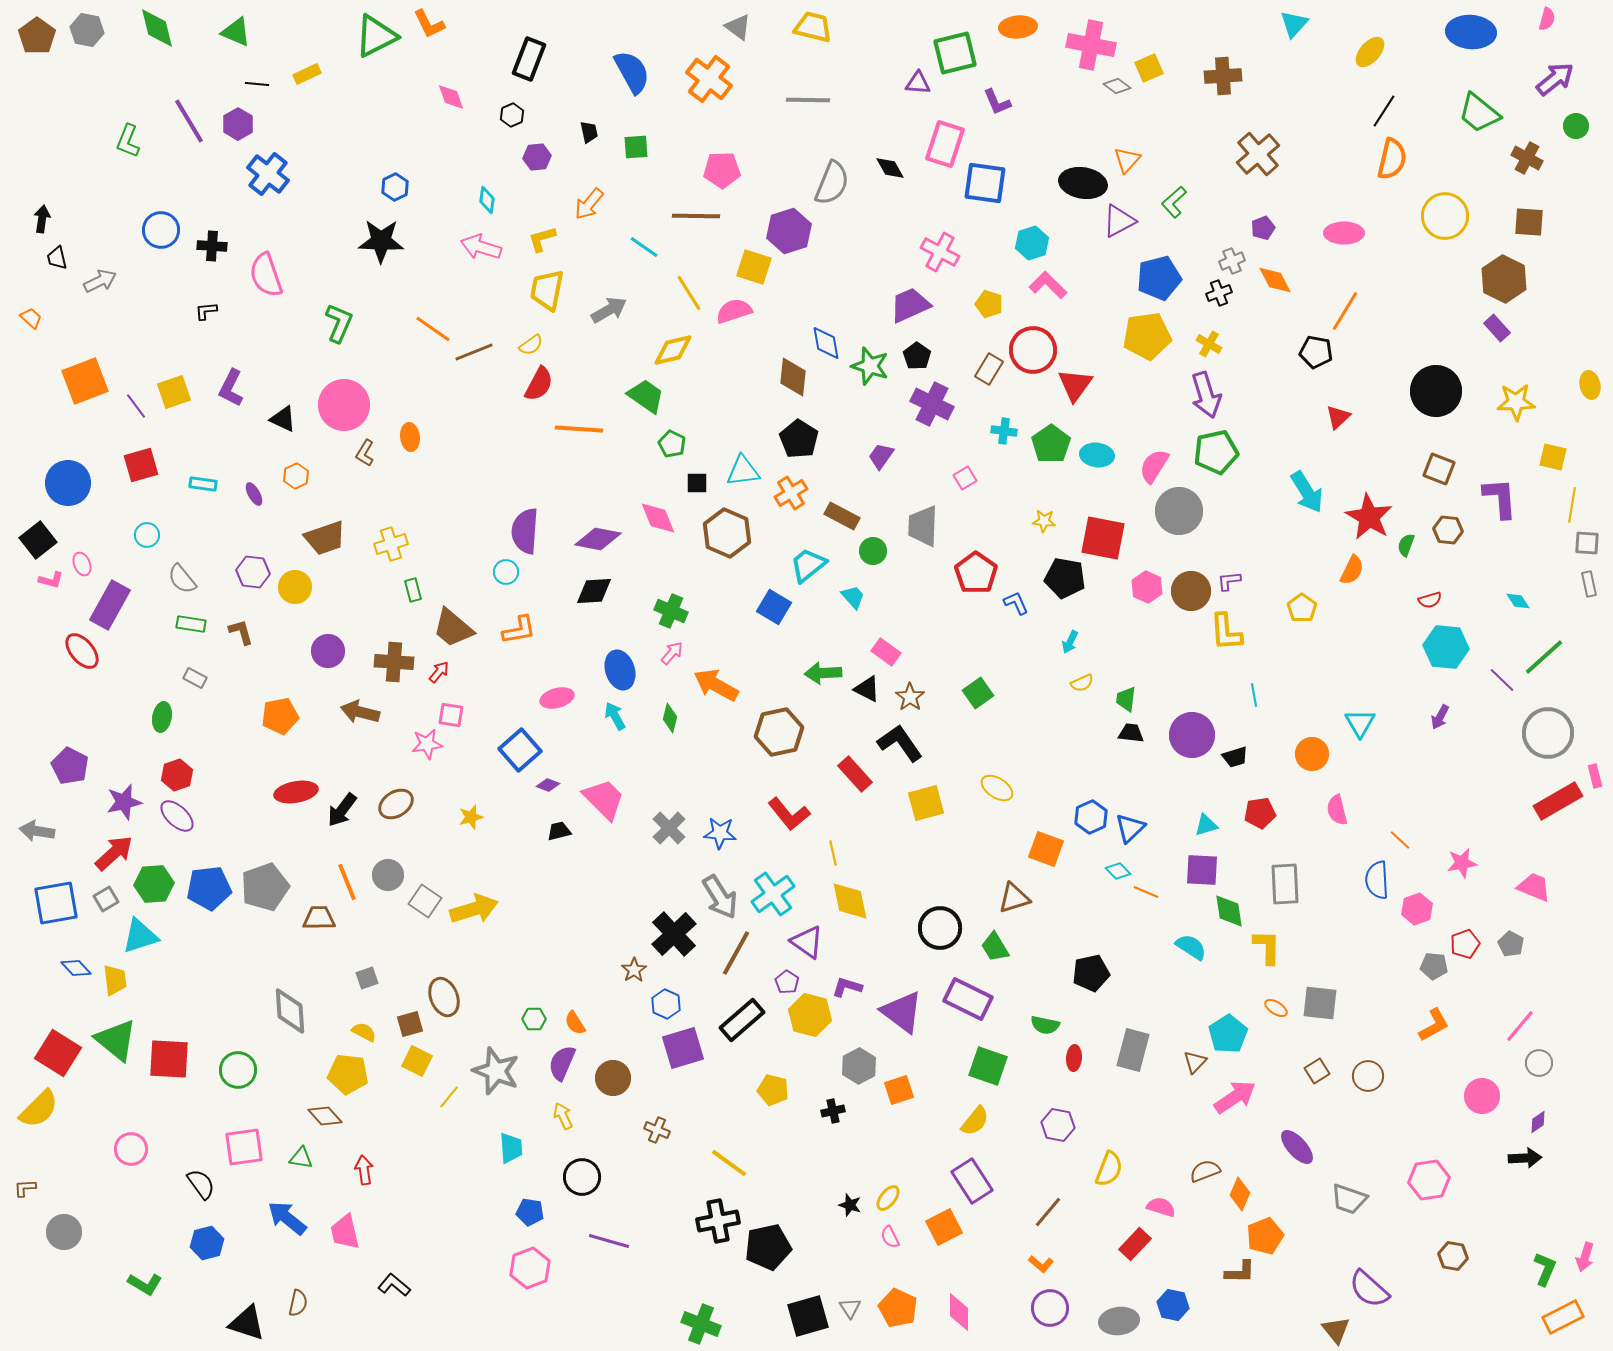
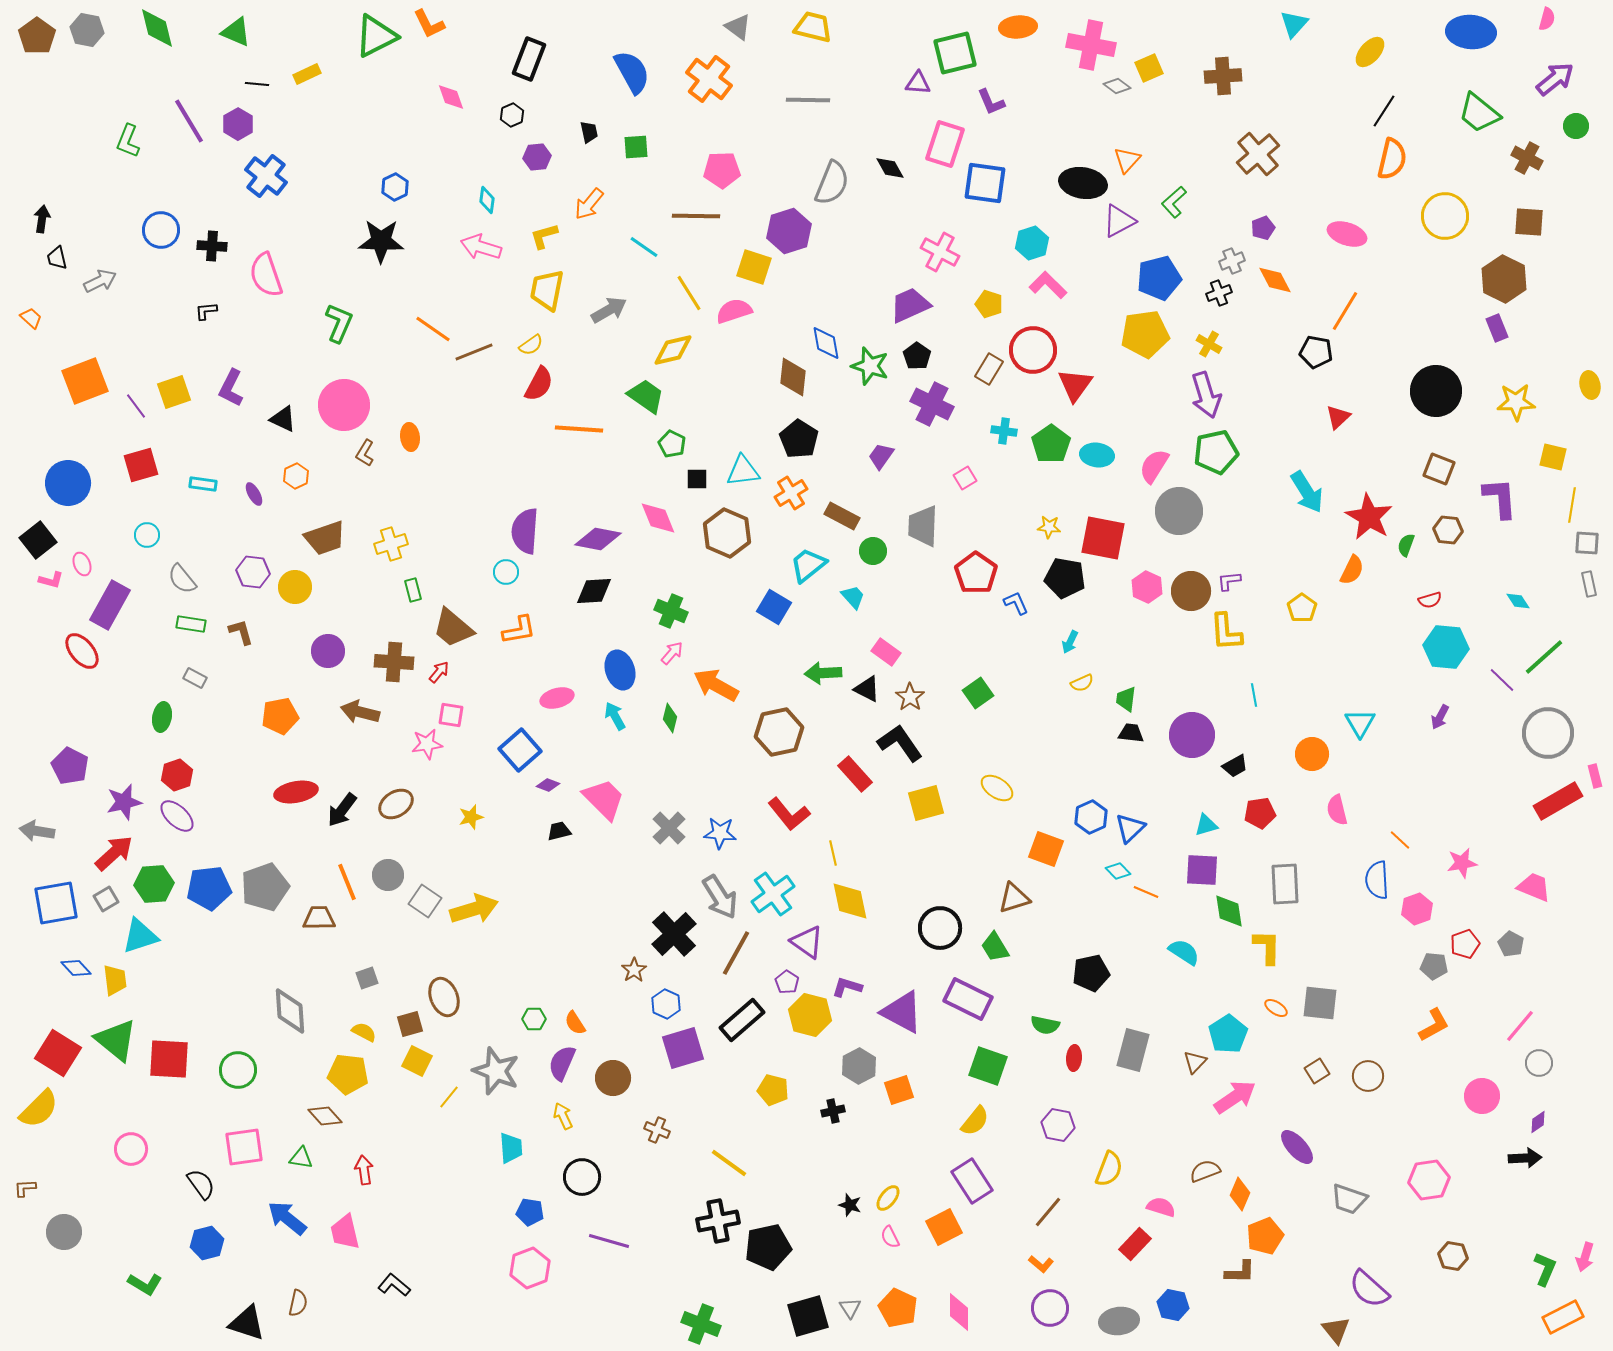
purple L-shape at (997, 102): moved 6 px left
blue cross at (268, 174): moved 2 px left, 2 px down
pink ellipse at (1344, 233): moved 3 px right, 1 px down; rotated 18 degrees clockwise
yellow L-shape at (542, 239): moved 2 px right, 3 px up
purple rectangle at (1497, 328): rotated 20 degrees clockwise
yellow pentagon at (1147, 336): moved 2 px left, 2 px up
black square at (697, 483): moved 4 px up
yellow star at (1044, 521): moved 5 px right, 6 px down
black trapezoid at (1235, 757): moved 9 px down; rotated 12 degrees counterclockwise
cyan semicircle at (1191, 947): moved 7 px left, 5 px down
purple triangle at (902, 1012): rotated 9 degrees counterclockwise
